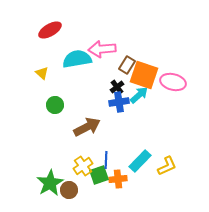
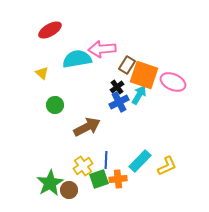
pink ellipse: rotated 10 degrees clockwise
cyan arrow: rotated 18 degrees counterclockwise
blue cross: rotated 18 degrees counterclockwise
green square: moved 4 px down
